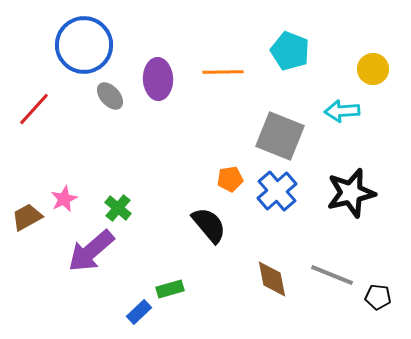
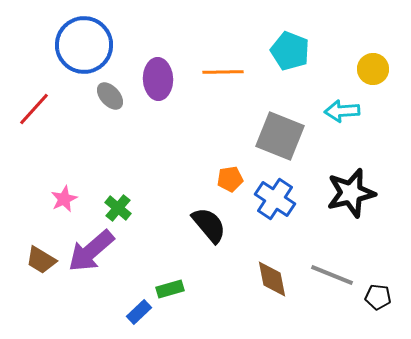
blue cross: moved 2 px left, 8 px down; rotated 15 degrees counterclockwise
brown trapezoid: moved 14 px right, 43 px down; rotated 120 degrees counterclockwise
